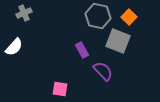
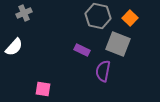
orange square: moved 1 px right, 1 px down
gray square: moved 3 px down
purple rectangle: rotated 35 degrees counterclockwise
purple semicircle: rotated 125 degrees counterclockwise
pink square: moved 17 px left
